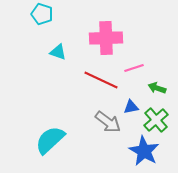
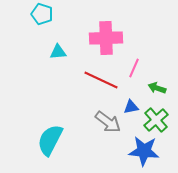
cyan triangle: rotated 24 degrees counterclockwise
pink line: rotated 48 degrees counterclockwise
cyan semicircle: rotated 20 degrees counterclockwise
blue star: rotated 24 degrees counterclockwise
